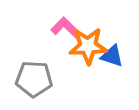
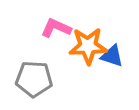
pink L-shape: moved 10 px left; rotated 20 degrees counterclockwise
